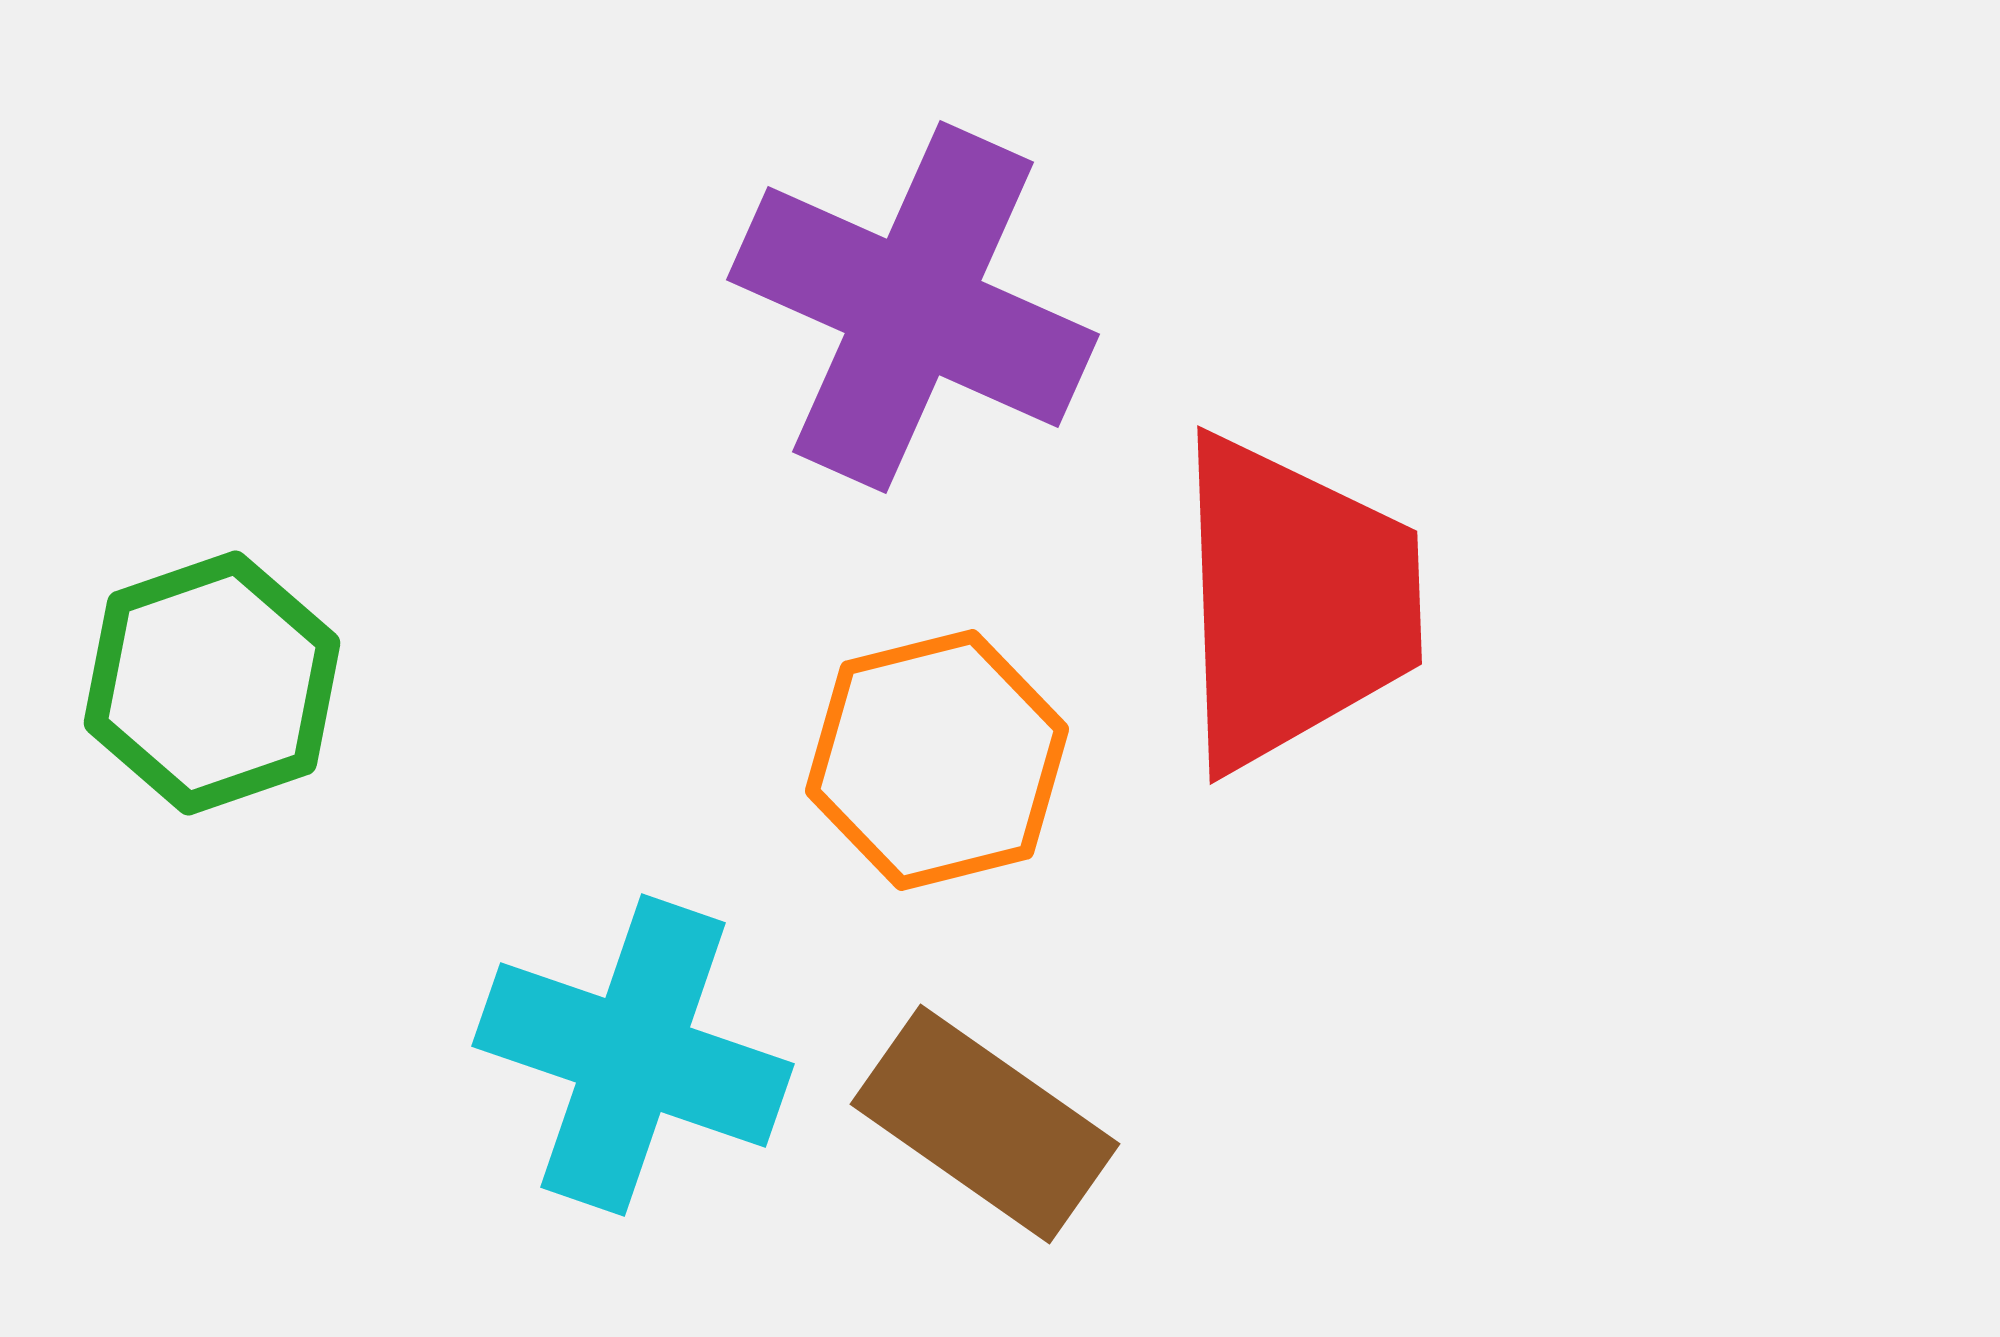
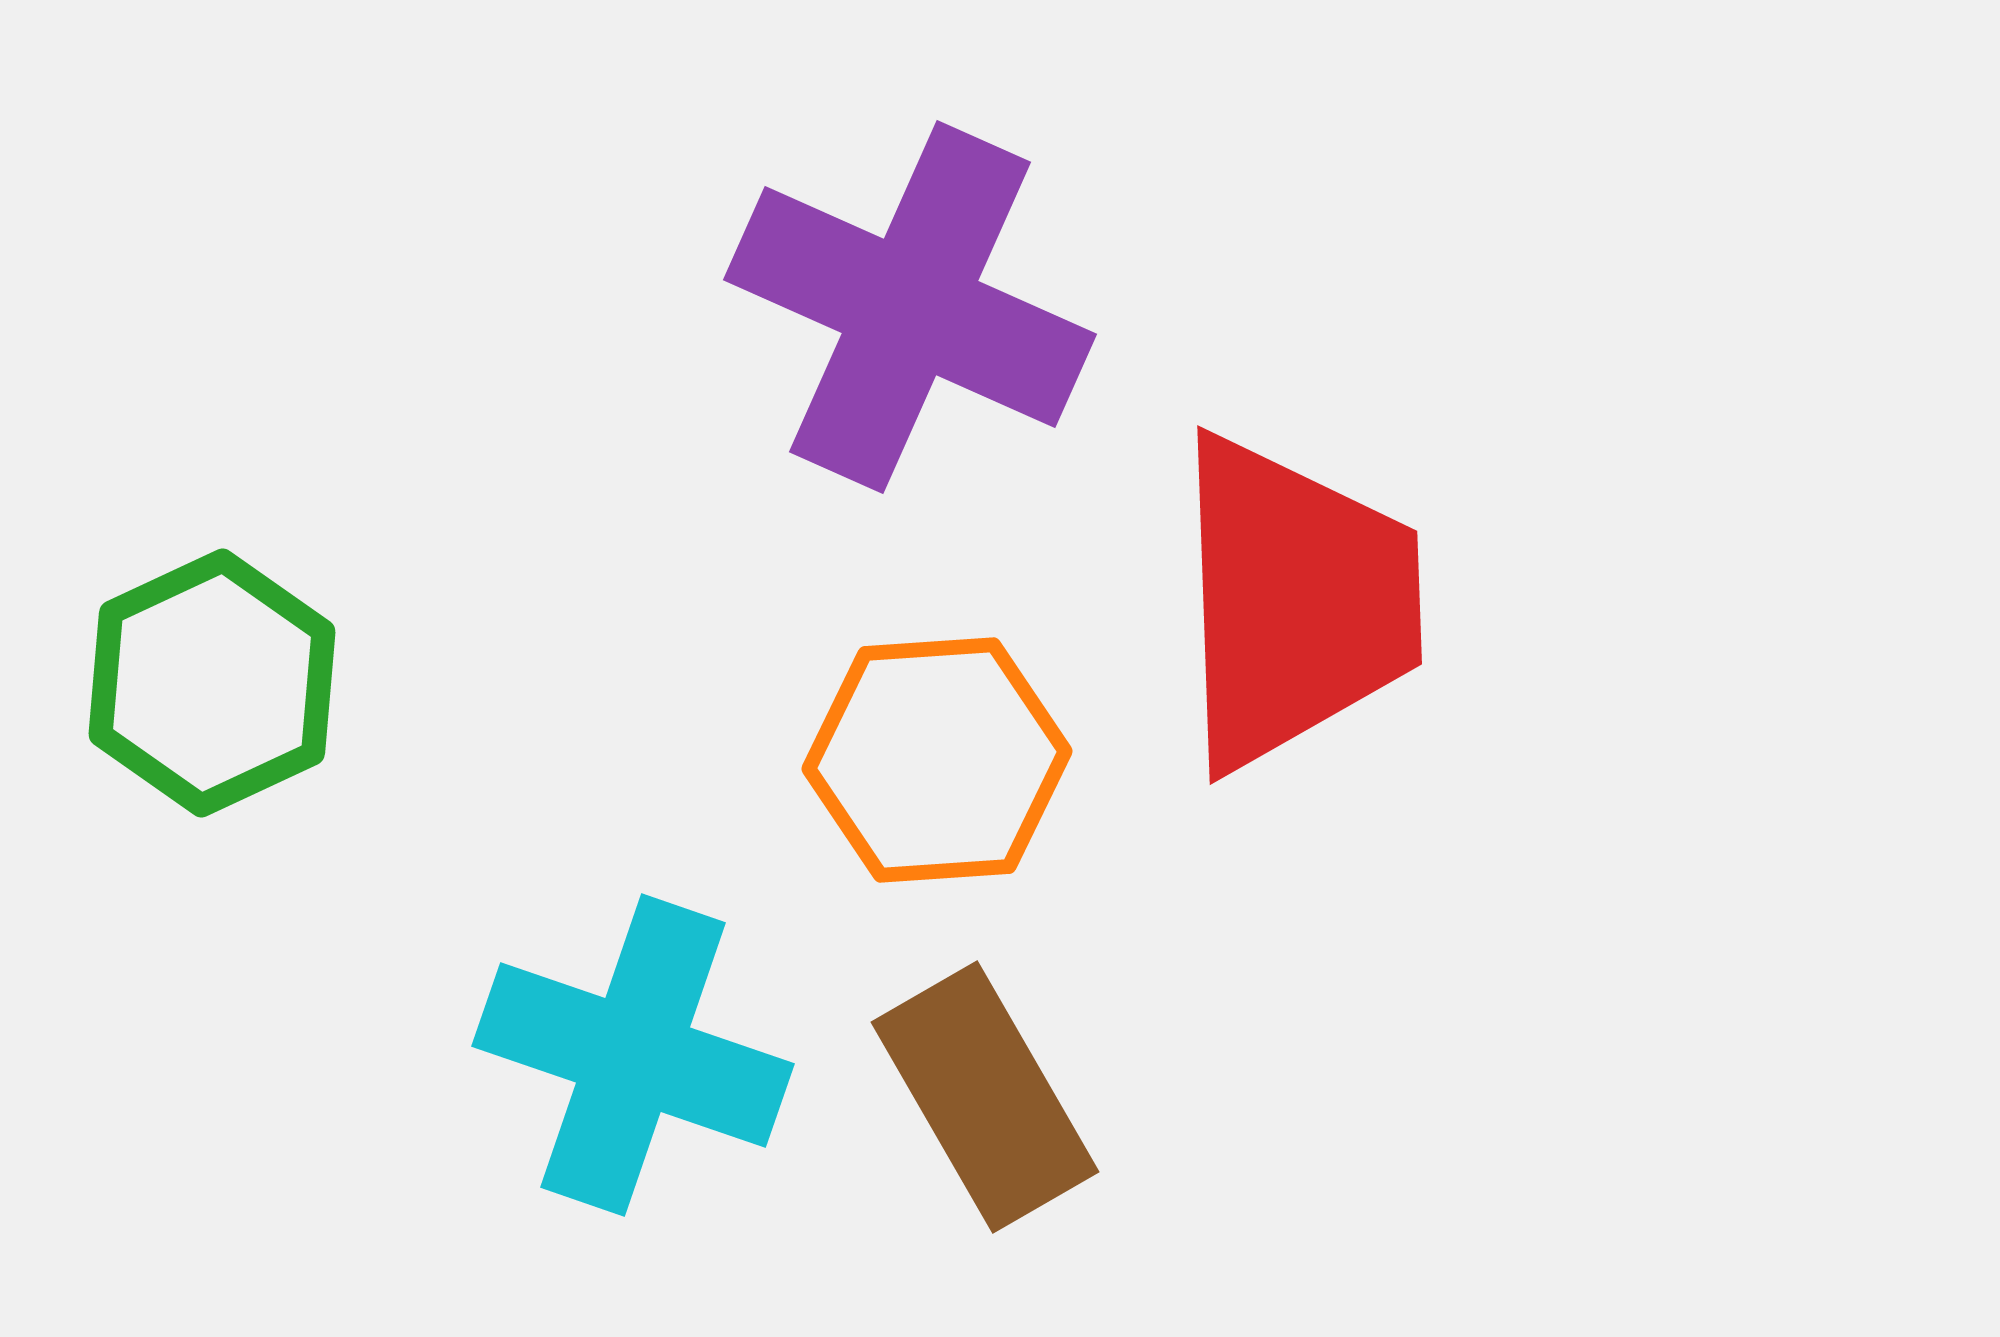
purple cross: moved 3 px left
green hexagon: rotated 6 degrees counterclockwise
orange hexagon: rotated 10 degrees clockwise
brown rectangle: moved 27 px up; rotated 25 degrees clockwise
